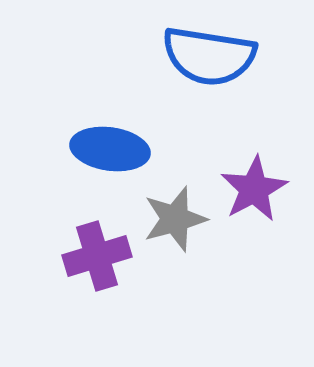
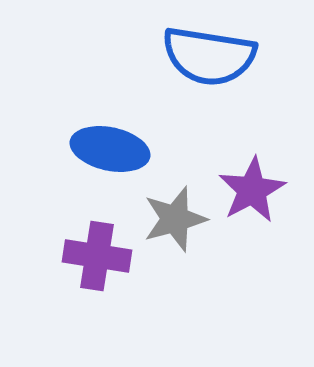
blue ellipse: rotated 4 degrees clockwise
purple star: moved 2 px left, 1 px down
purple cross: rotated 26 degrees clockwise
